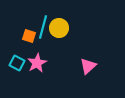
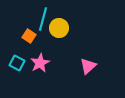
cyan line: moved 8 px up
orange square: rotated 16 degrees clockwise
pink star: moved 3 px right
